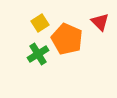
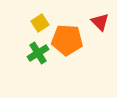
orange pentagon: moved 1 px down; rotated 20 degrees counterclockwise
green cross: moved 1 px up
